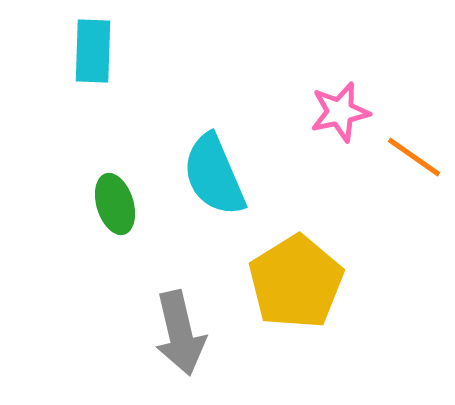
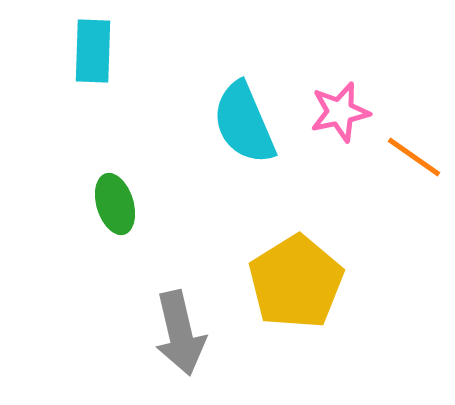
cyan semicircle: moved 30 px right, 52 px up
